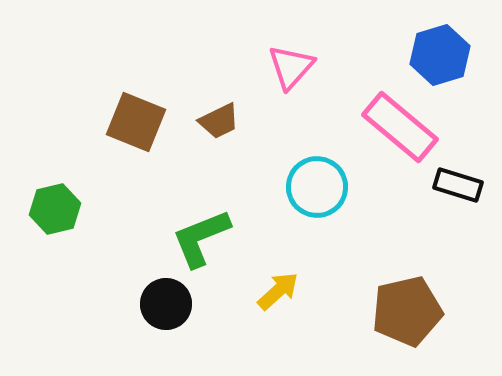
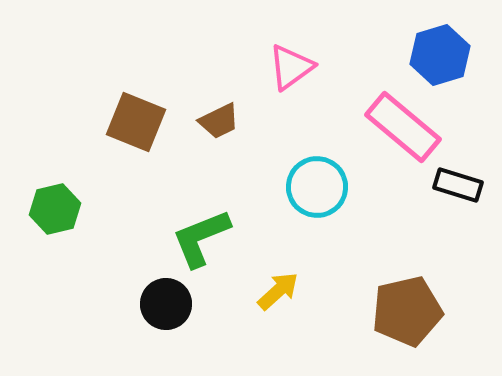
pink triangle: rotated 12 degrees clockwise
pink rectangle: moved 3 px right
